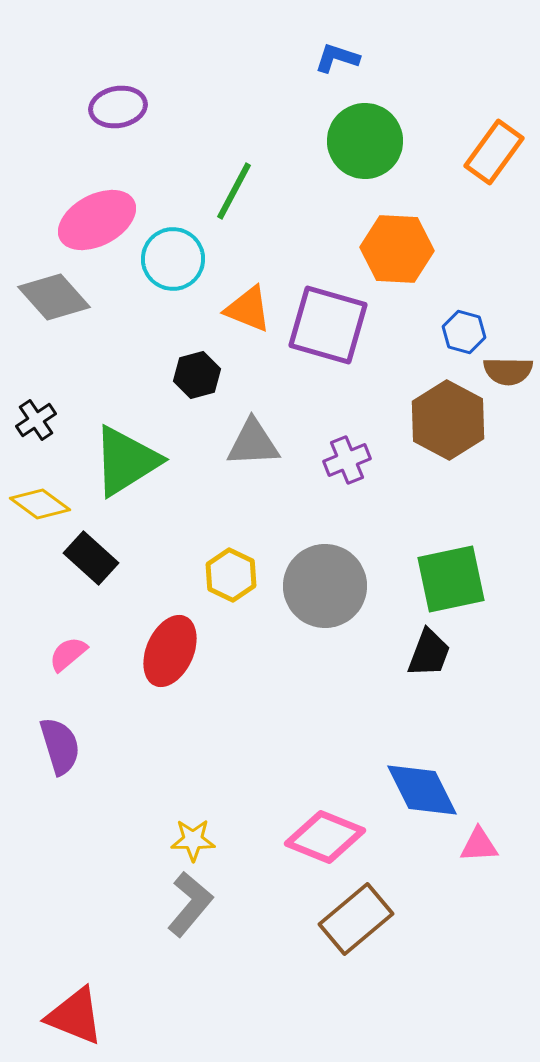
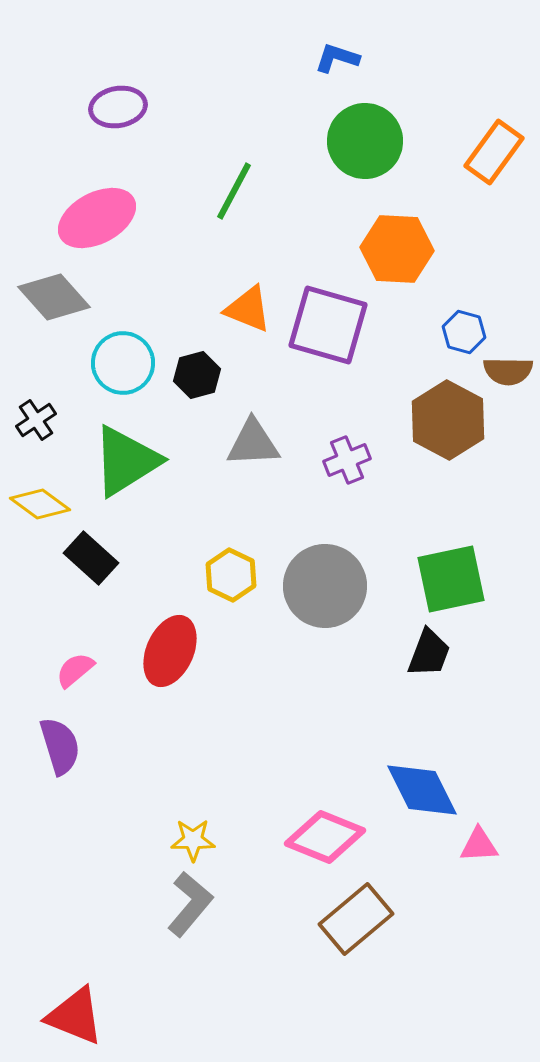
pink ellipse: moved 2 px up
cyan circle: moved 50 px left, 104 px down
pink semicircle: moved 7 px right, 16 px down
